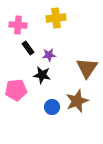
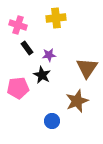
pink cross: rotated 12 degrees clockwise
black rectangle: moved 1 px left
black star: rotated 18 degrees clockwise
pink pentagon: moved 2 px right, 2 px up
blue circle: moved 14 px down
